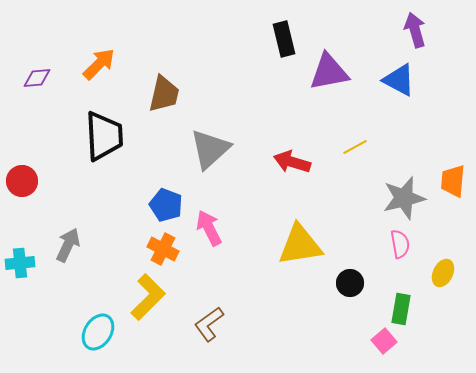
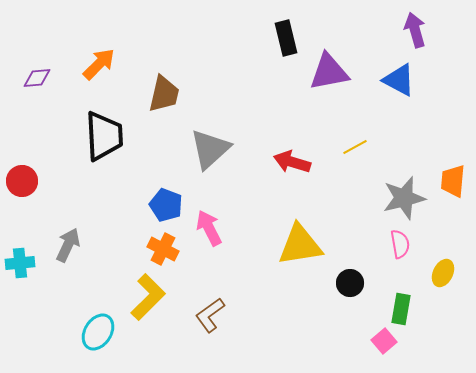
black rectangle: moved 2 px right, 1 px up
brown L-shape: moved 1 px right, 9 px up
